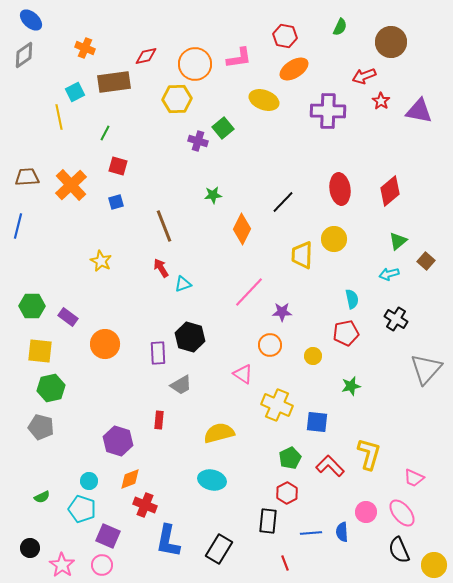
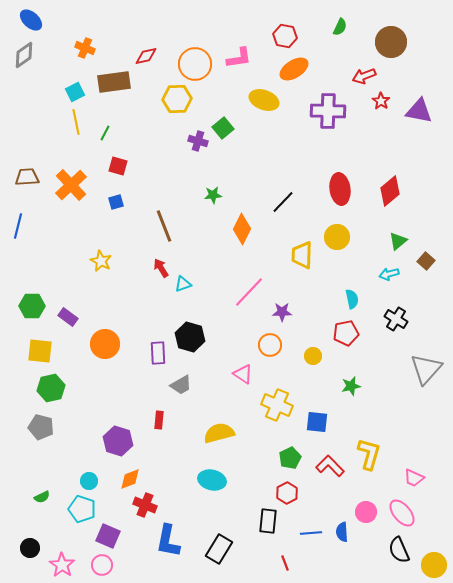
yellow line at (59, 117): moved 17 px right, 5 px down
yellow circle at (334, 239): moved 3 px right, 2 px up
